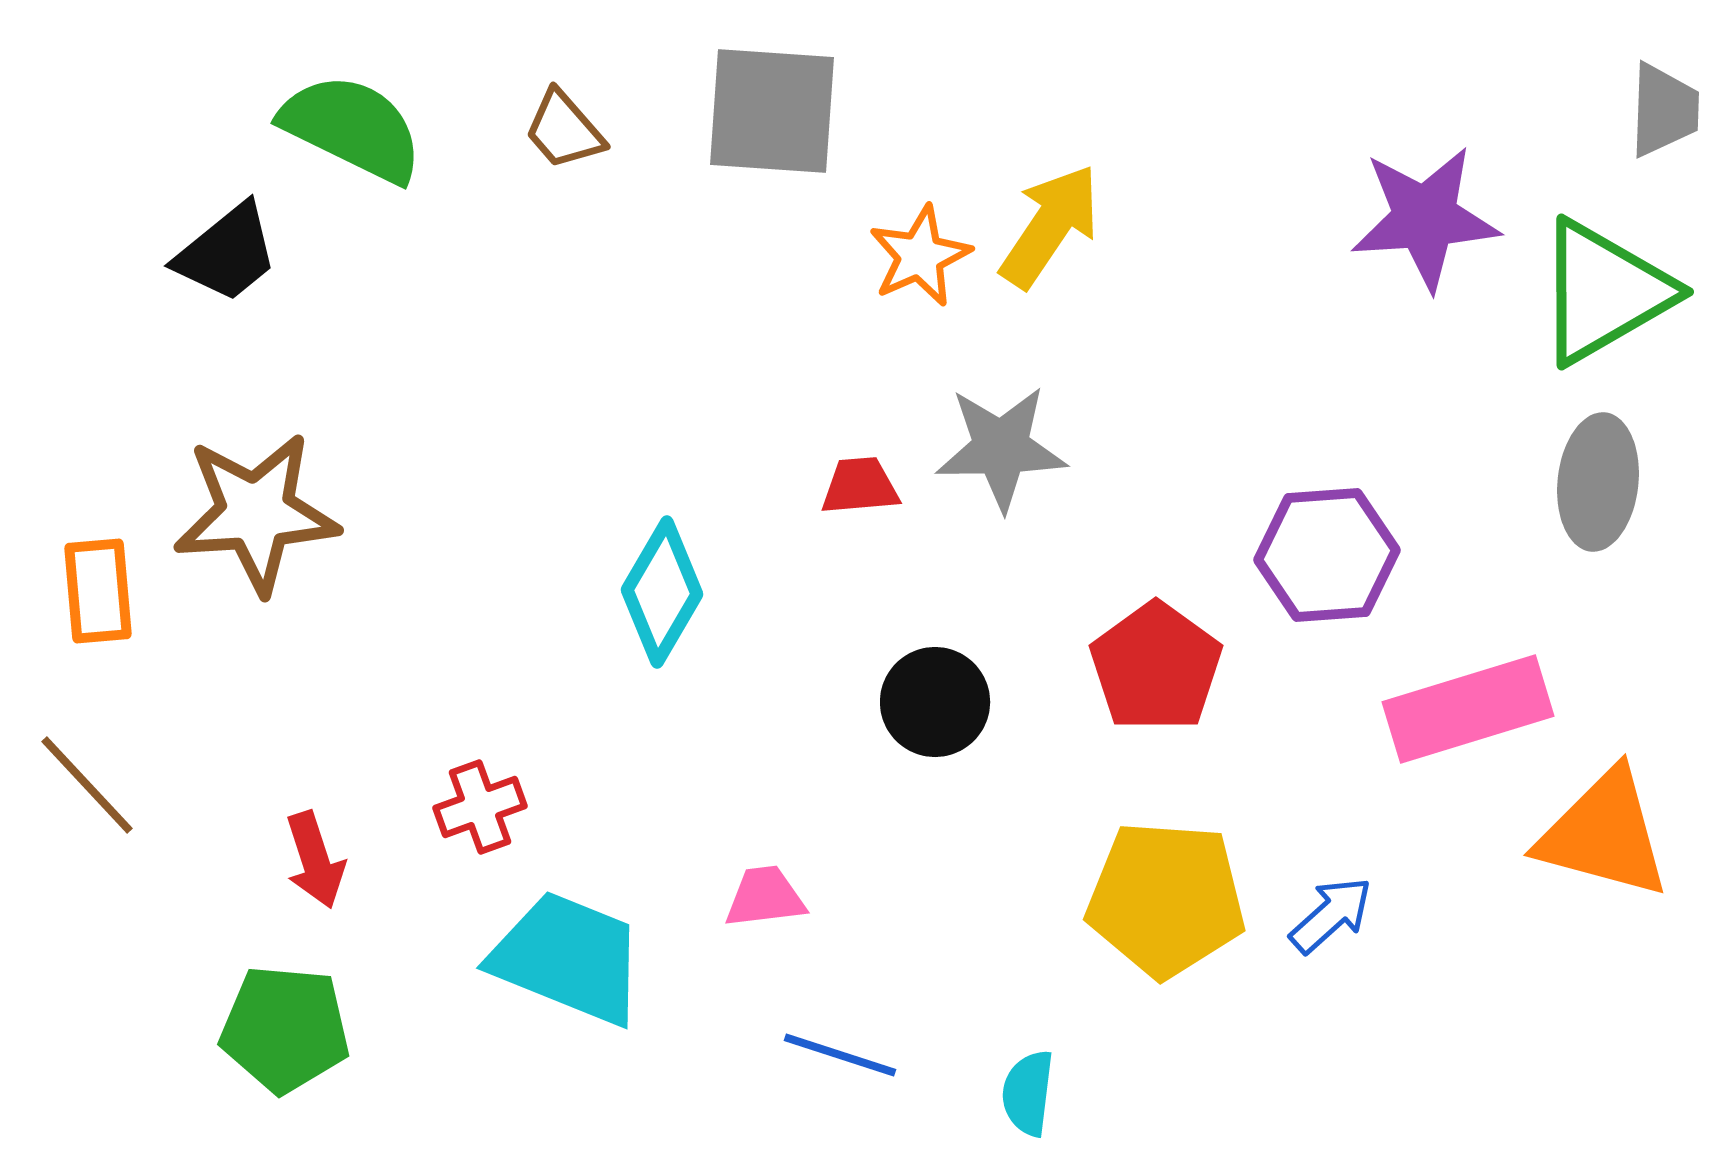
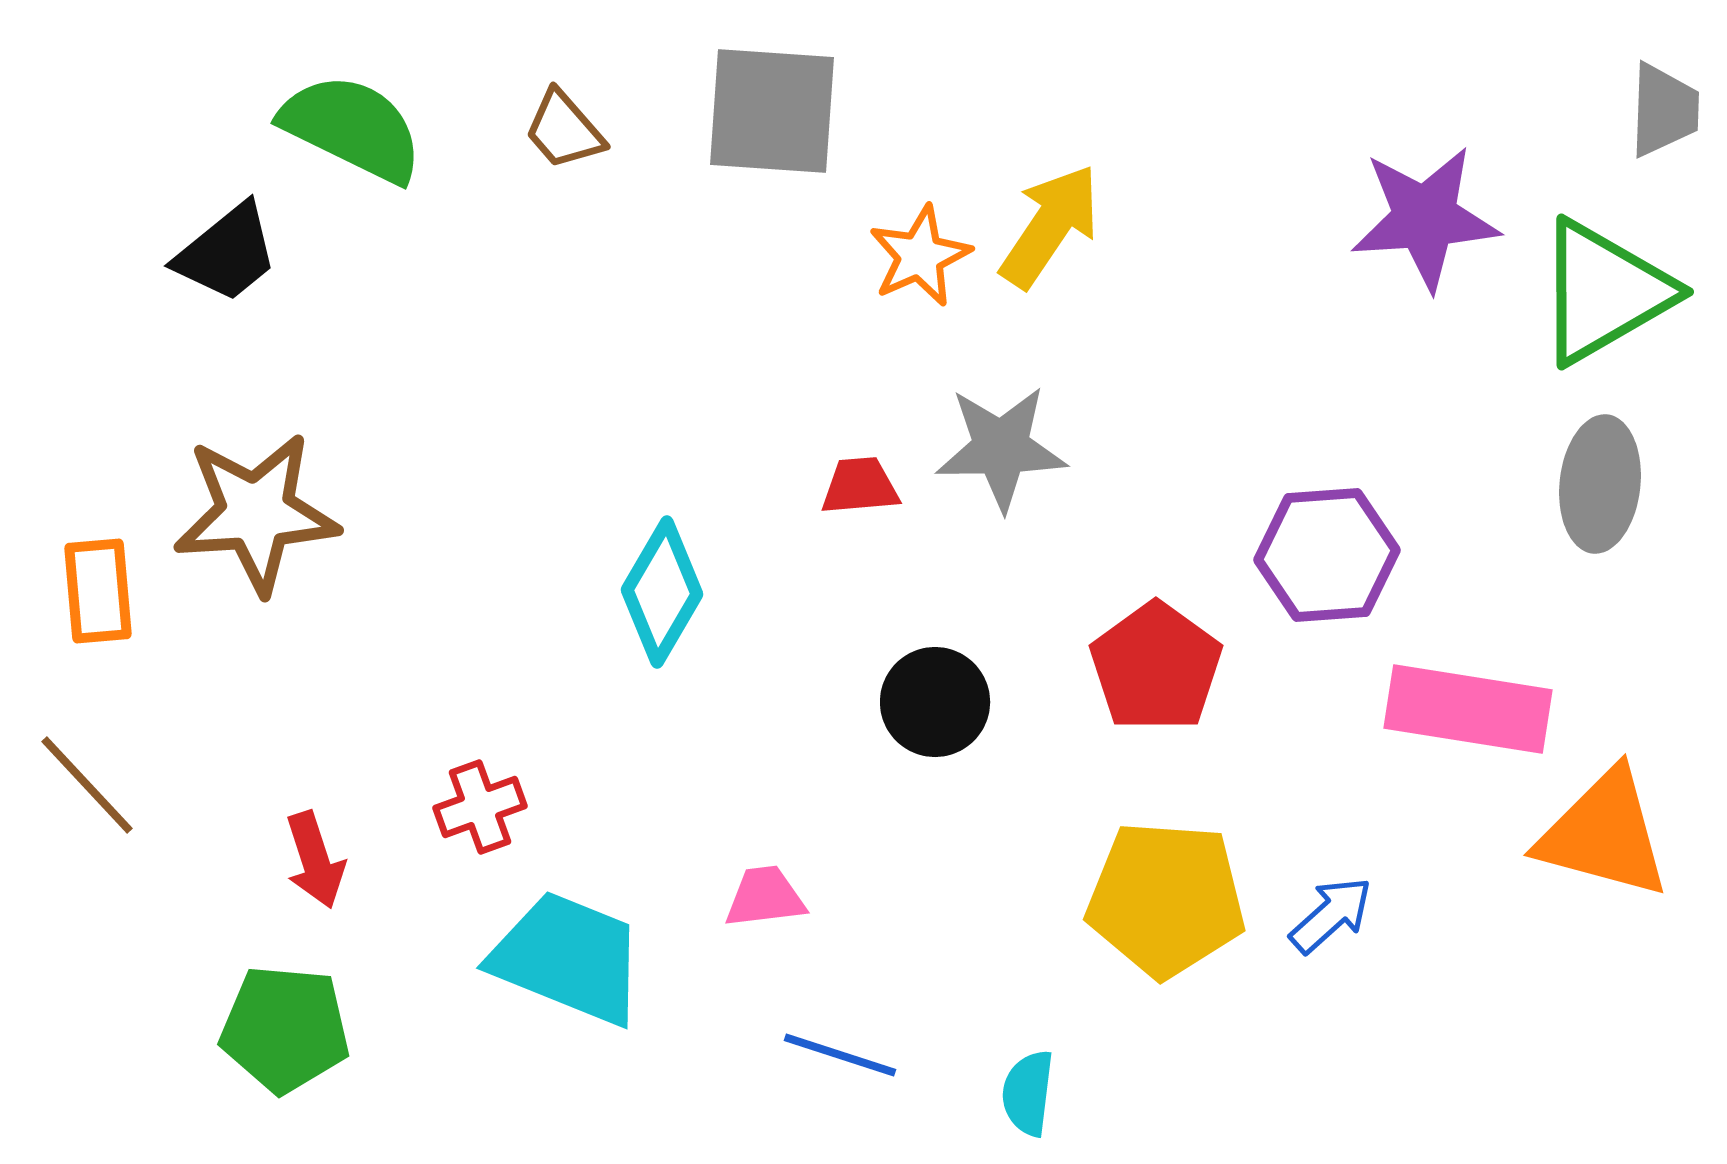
gray ellipse: moved 2 px right, 2 px down
pink rectangle: rotated 26 degrees clockwise
